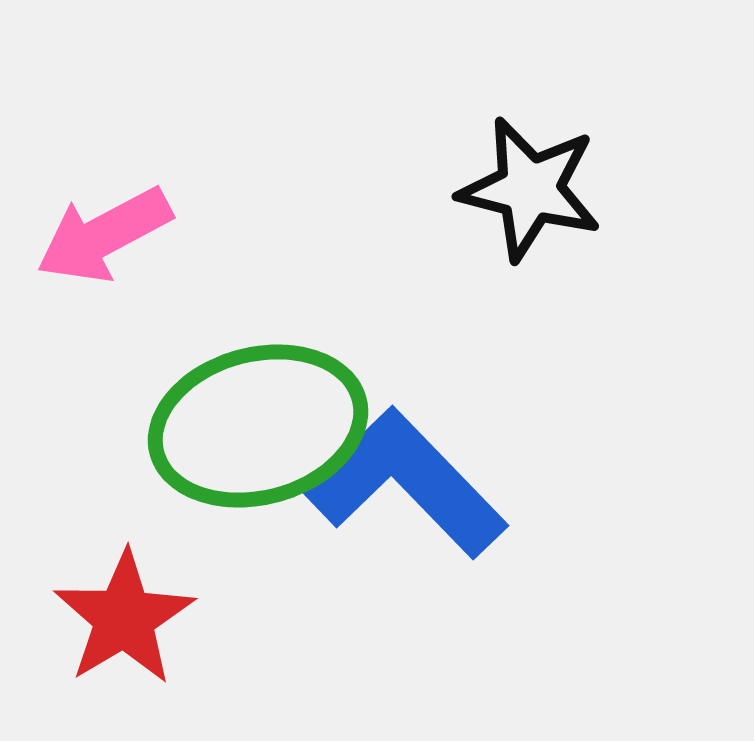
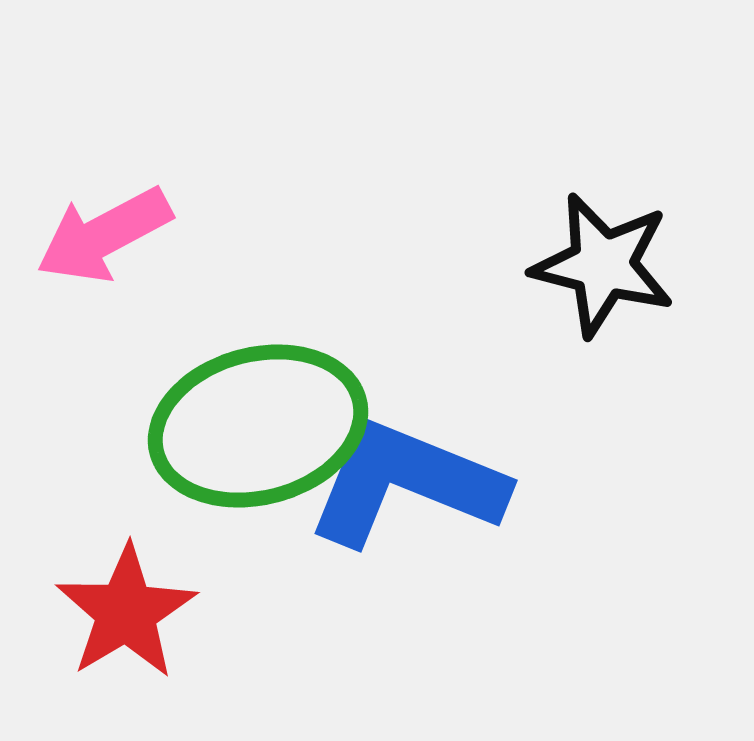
black star: moved 73 px right, 76 px down
blue L-shape: rotated 24 degrees counterclockwise
red star: moved 2 px right, 6 px up
